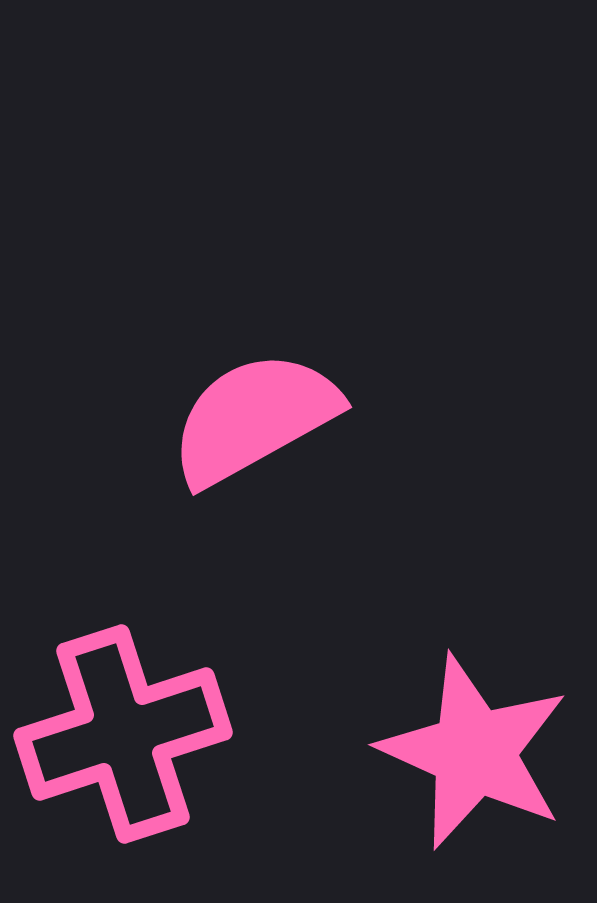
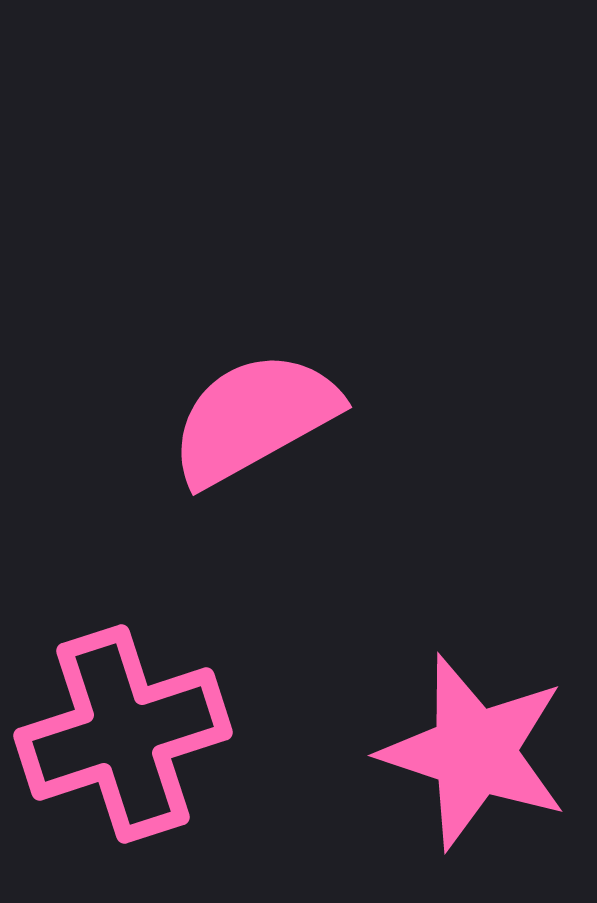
pink star: rotated 6 degrees counterclockwise
